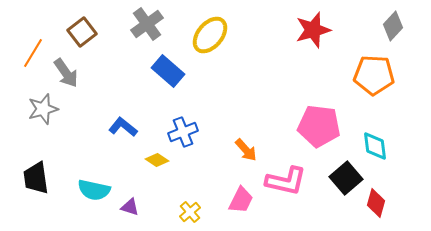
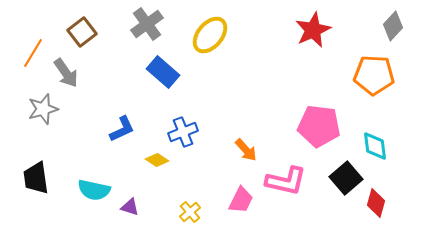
red star: rotated 9 degrees counterclockwise
blue rectangle: moved 5 px left, 1 px down
blue L-shape: moved 1 px left, 2 px down; rotated 116 degrees clockwise
